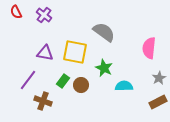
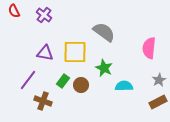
red semicircle: moved 2 px left, 1 px up
yellow square: rotated 10 degrees counterclockwise
gray star: moved 2 px down
